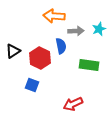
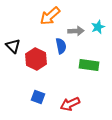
orange arrow: moved 4 px left; rotated 45 degrees counterclockwise
cyan star: moved 1 px left, 2 px up
black triangle: moved 5 px up; rotated 42 degrees counterclockwise
red hexagon: moved 4 px left, 1 px down
blue square: moved 6 px right, 12 px down
red arrow: moved 3 px left
